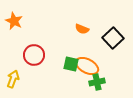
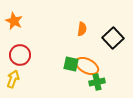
orange semicircle: rotated 104 degrees counterclockwise
red circle: moved 14 px left
